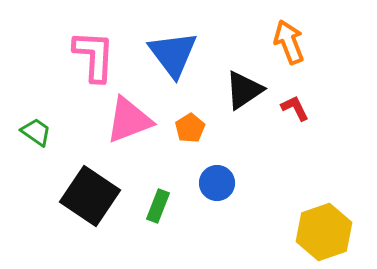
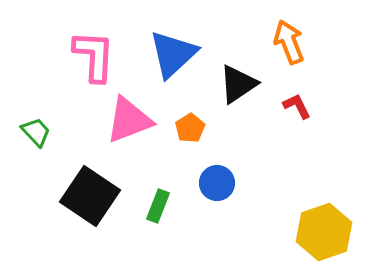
blue triangle: rotated 24 degrees clockwise
black triangle: moved 6 px left, 6 px up
red L-shape: moved 2 px right, 2 px up
green trapezoid: rotated 12 degrees clockwise
